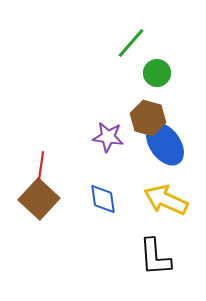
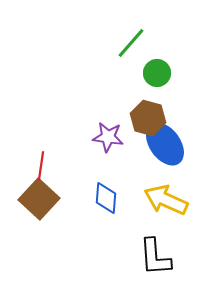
blue diamond: moved 3 px right, 1 px up; rotated 12 degrees clockwise
